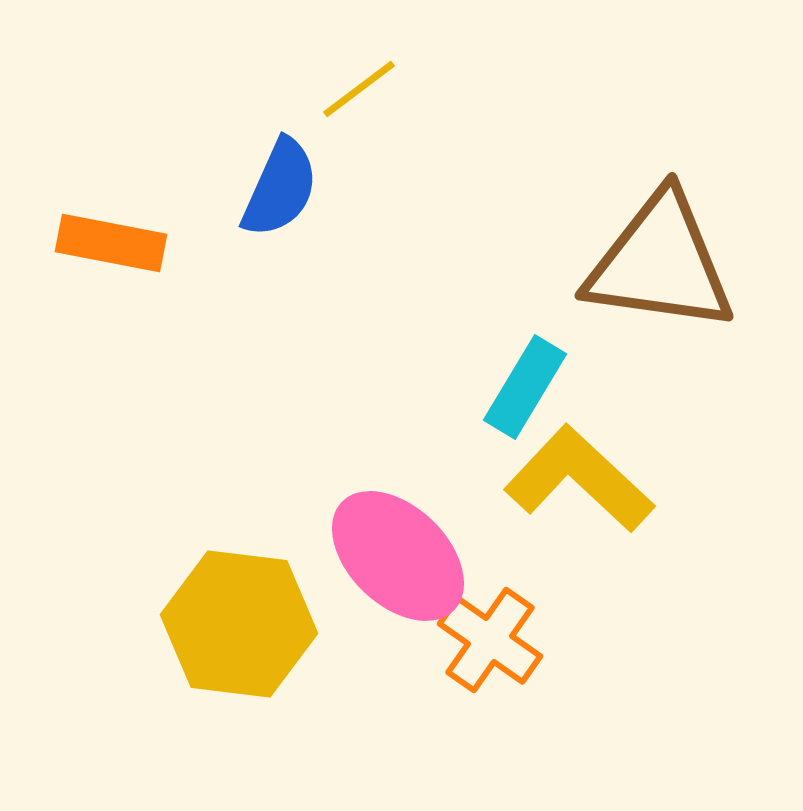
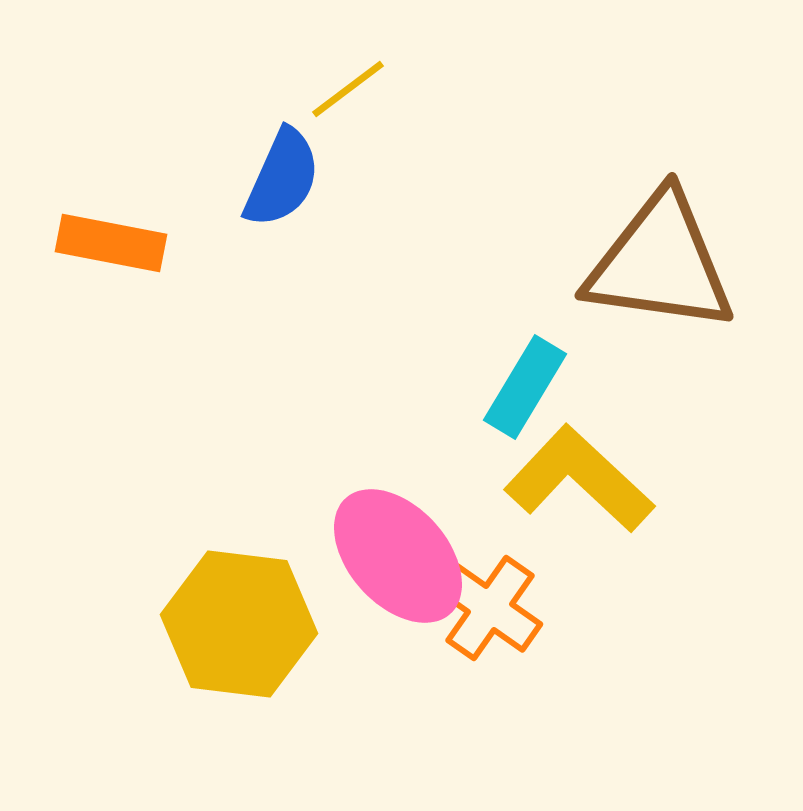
yellow line: moved 11 px left
blue semicircle: moved 2 px right, 10 px up
pink ellipse: rotated 4 degrees clockwise
orange cross: moved 32 px up
